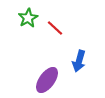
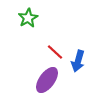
red line: moved 24 px down
blue arrow: moved 1 px left
